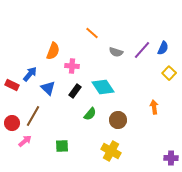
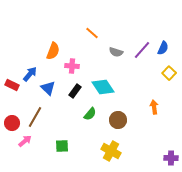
brown line: moved 2 px right, 1 px down
